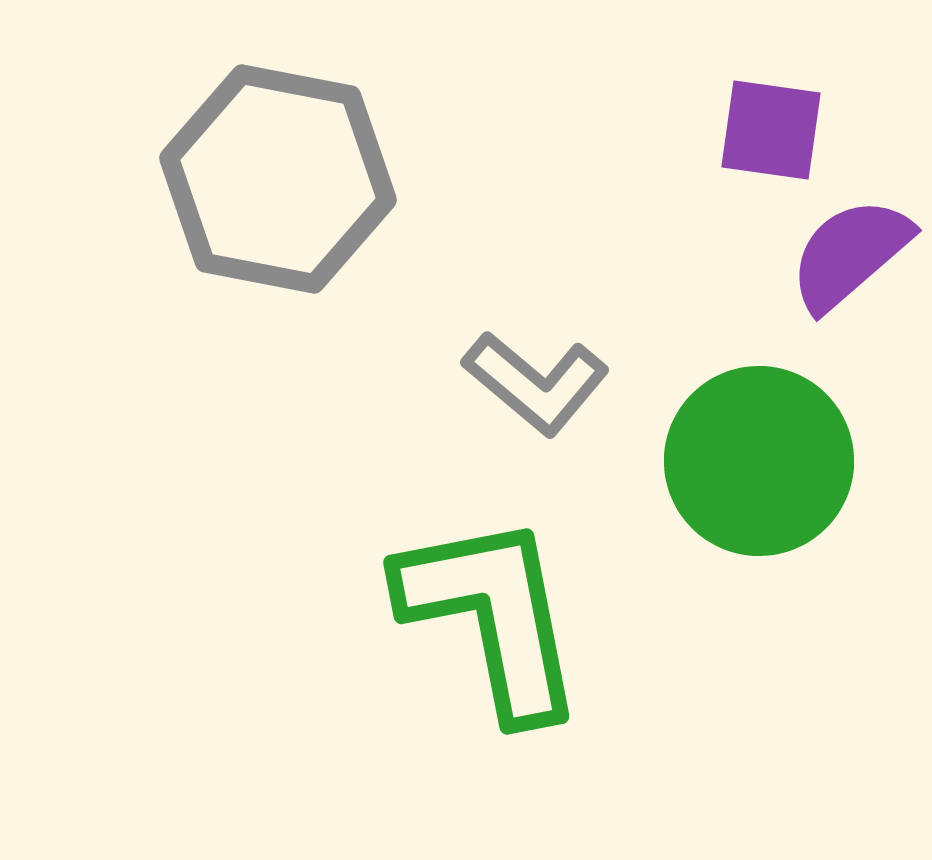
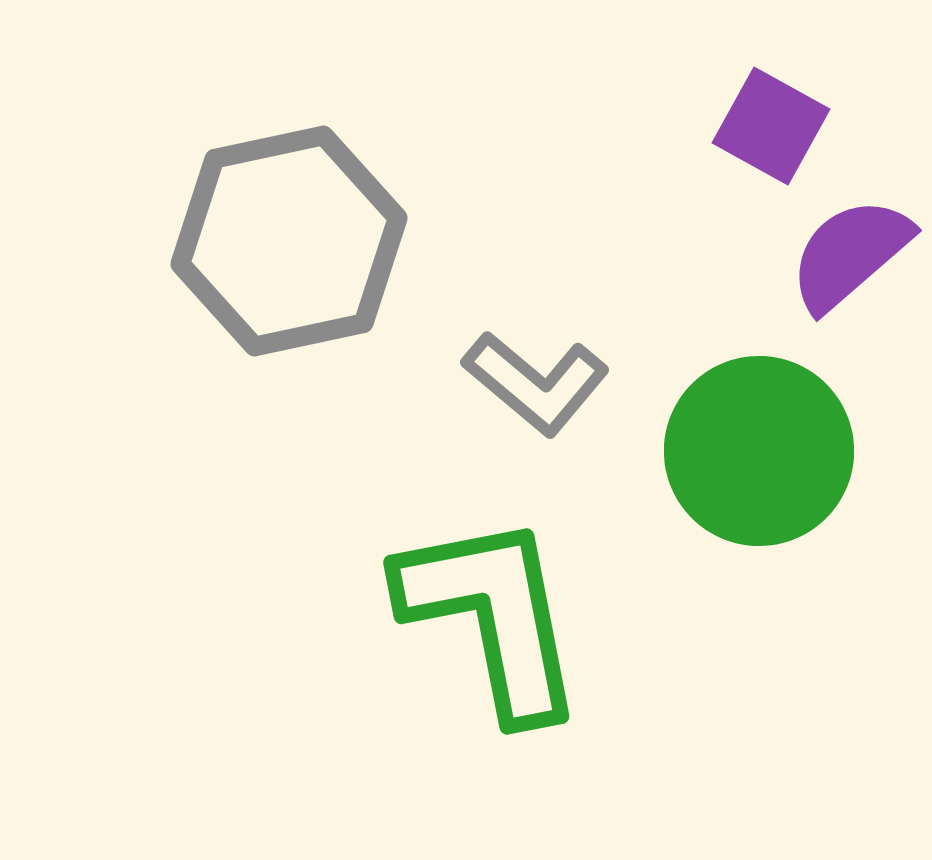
purple square: moved 4 px up; rotated 21 degrees clockwise
gray hexagon: moved 11 px right, 62 px down; rotated 23 degrees counterclockwise
green circle: moved 10 px up
